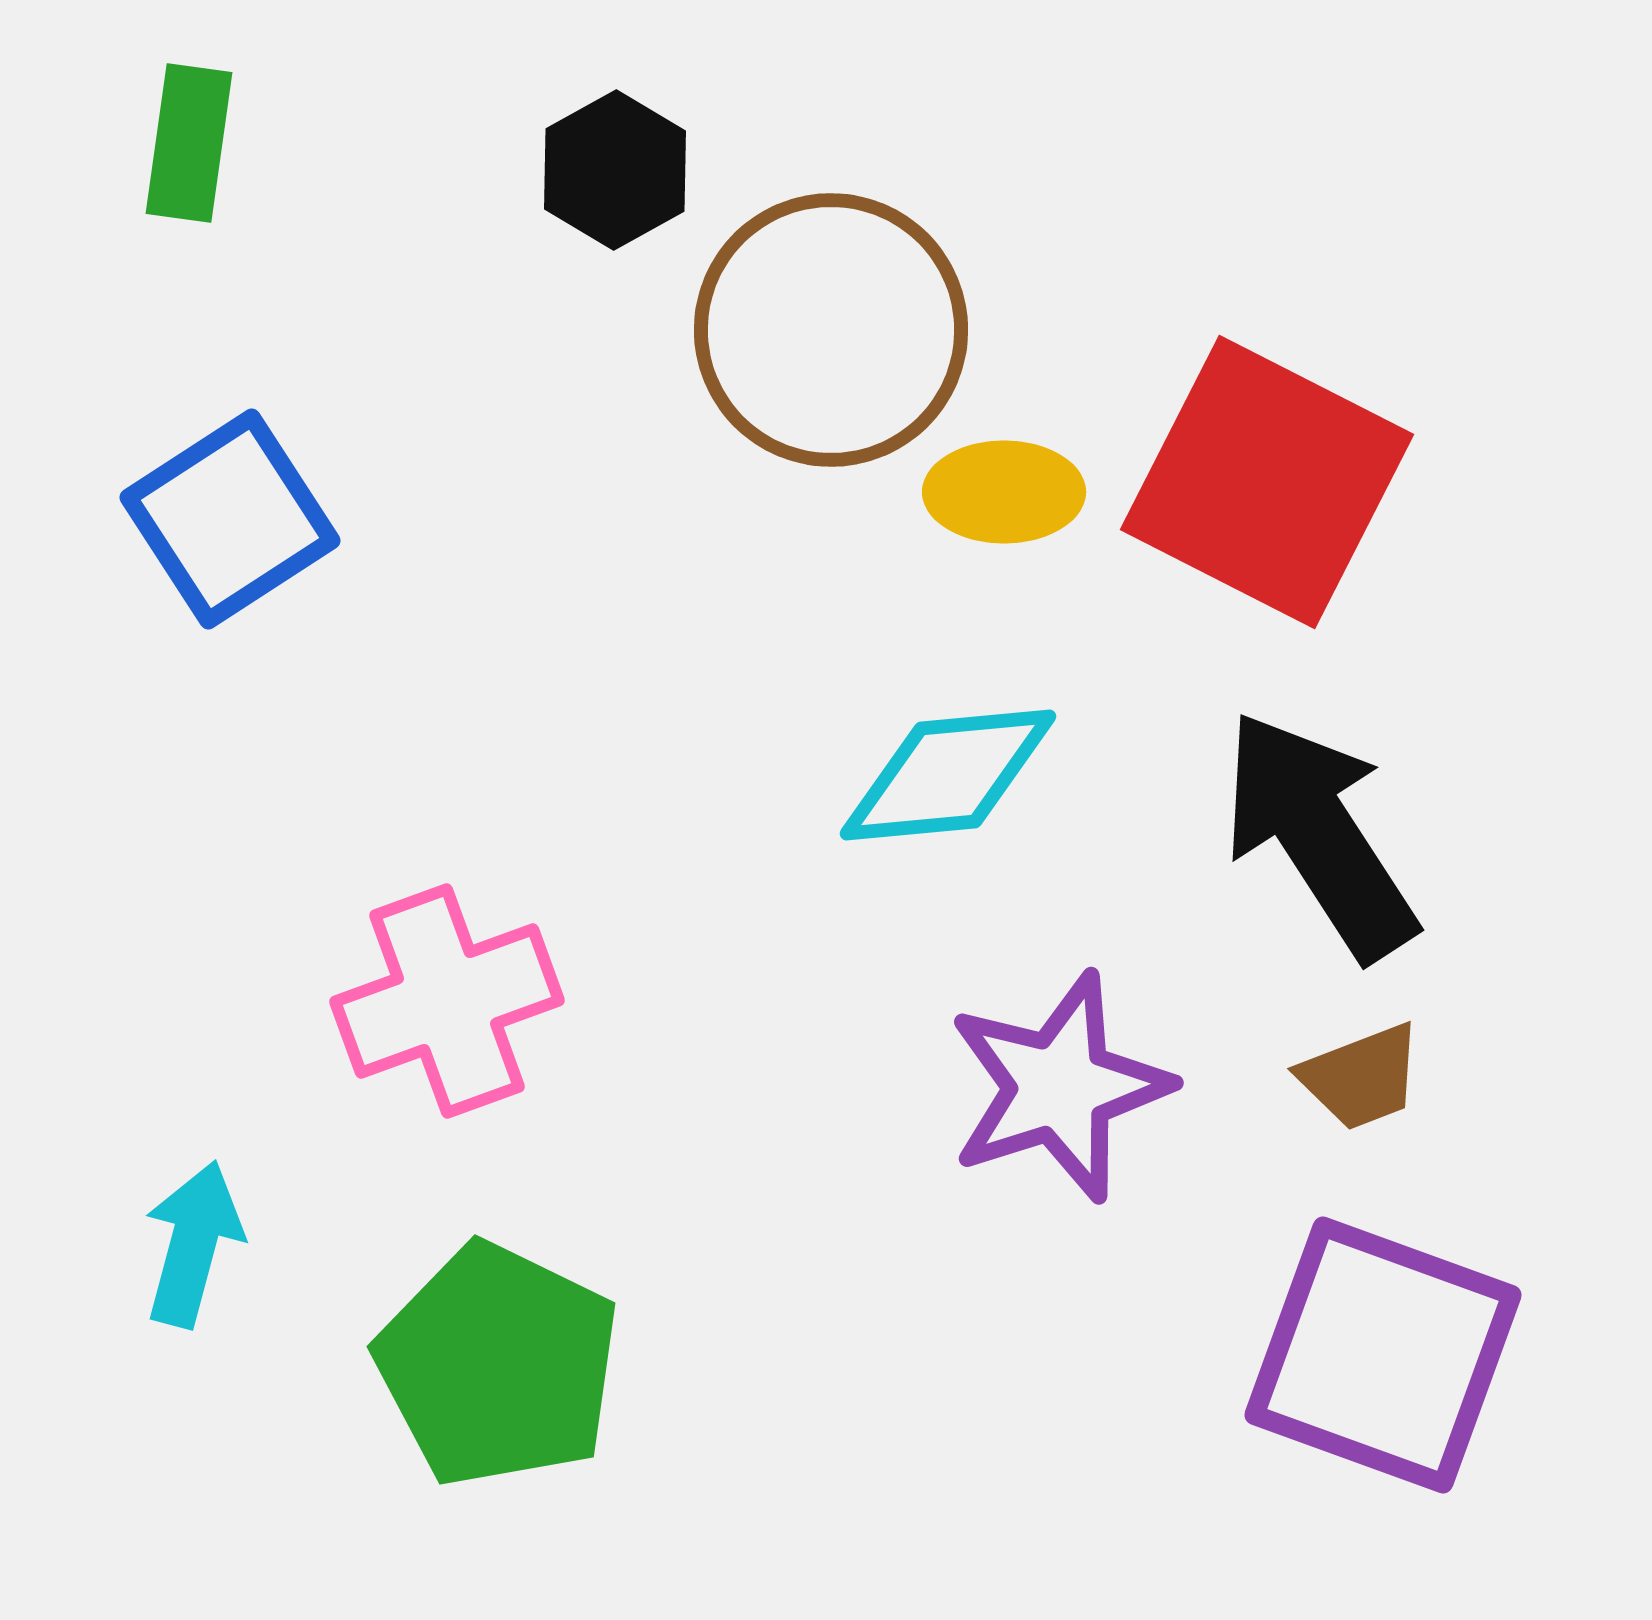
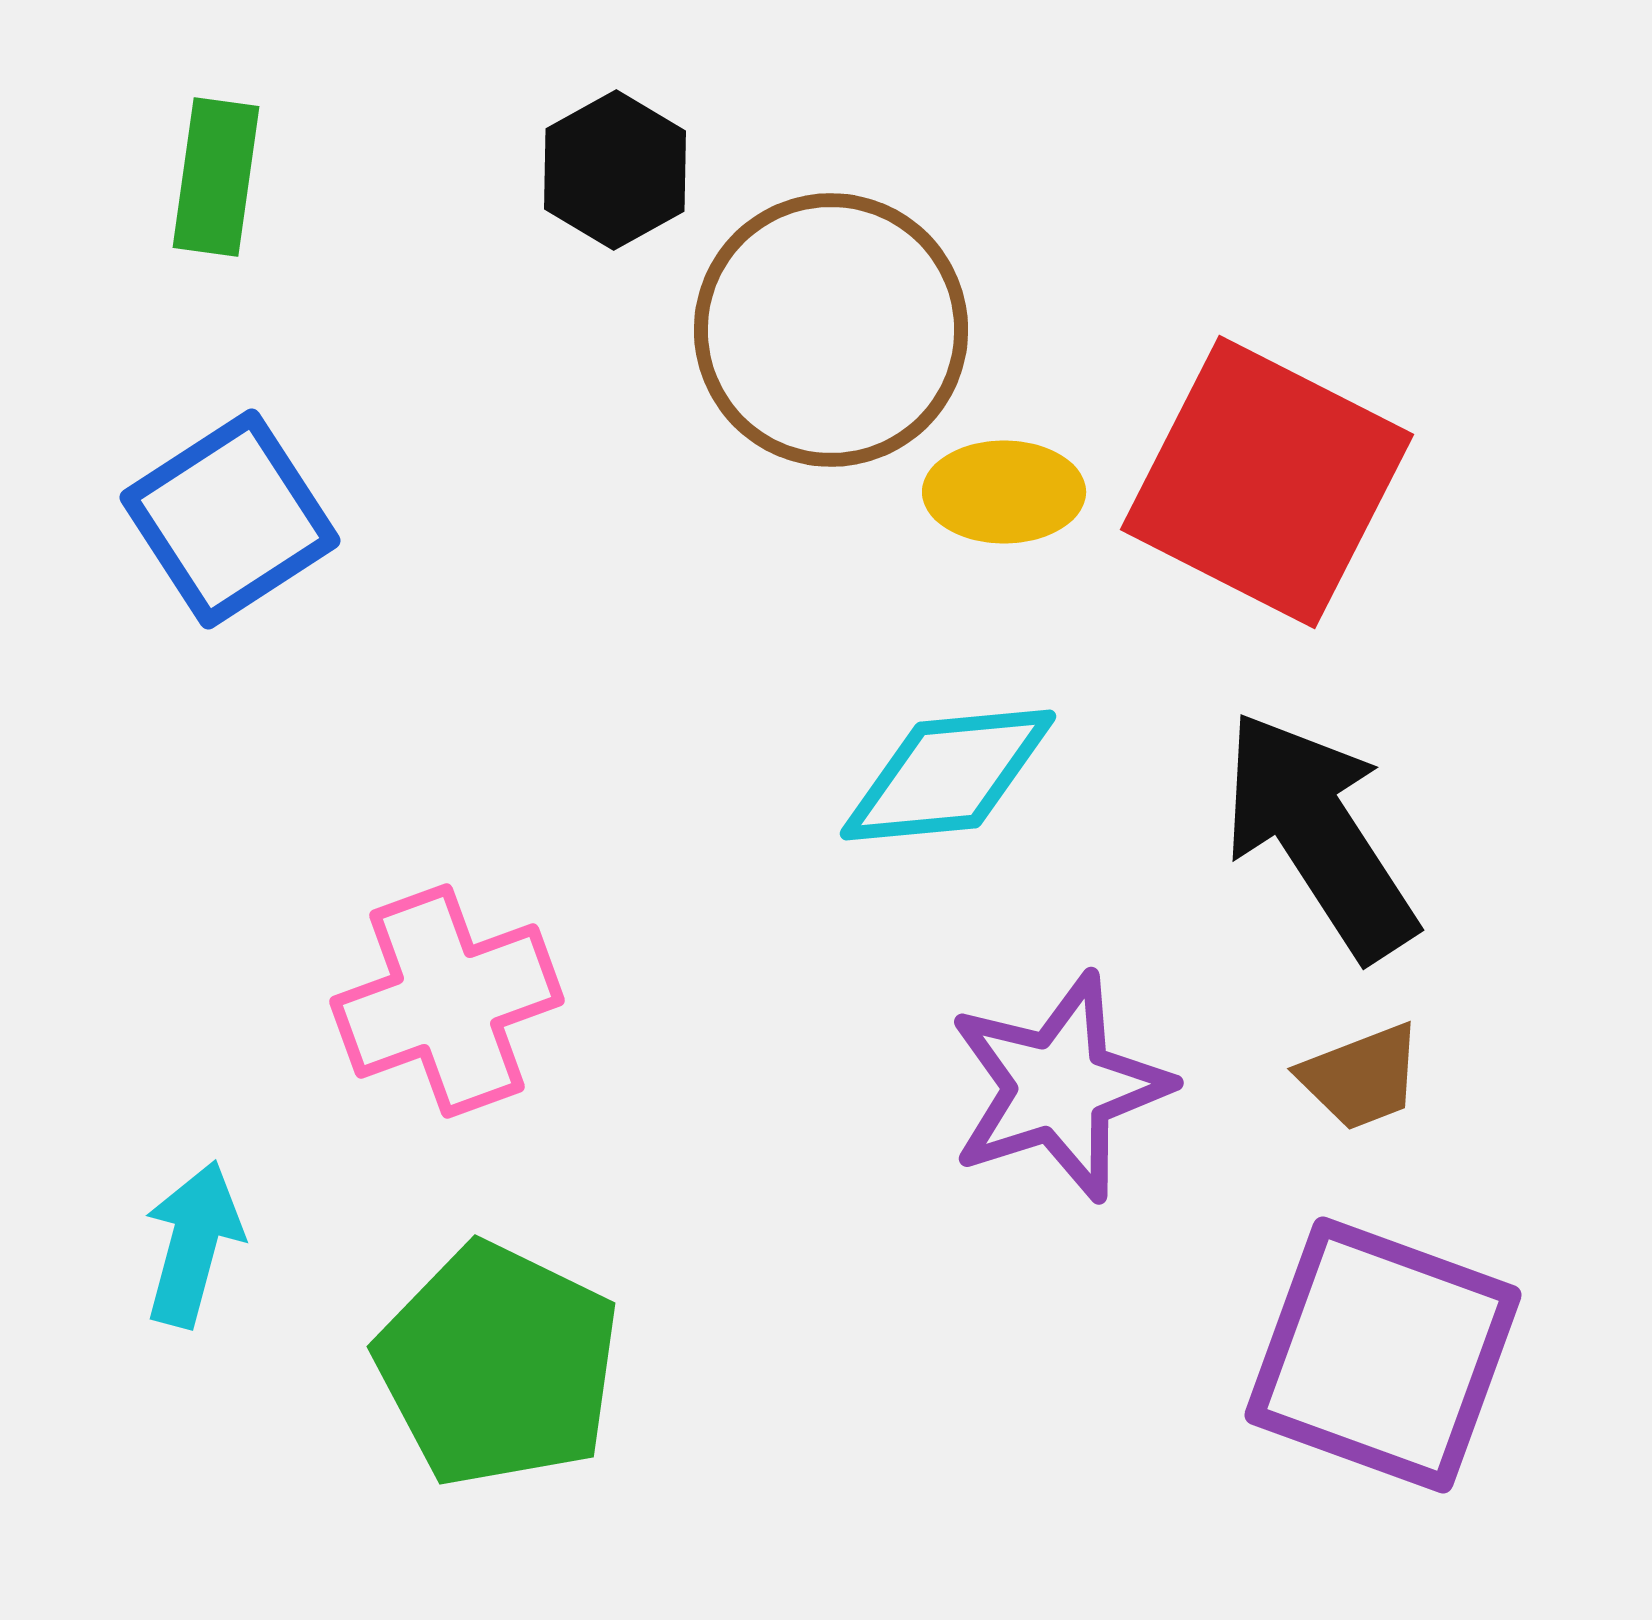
green rectangle: moved 27 px right, 34 px down
